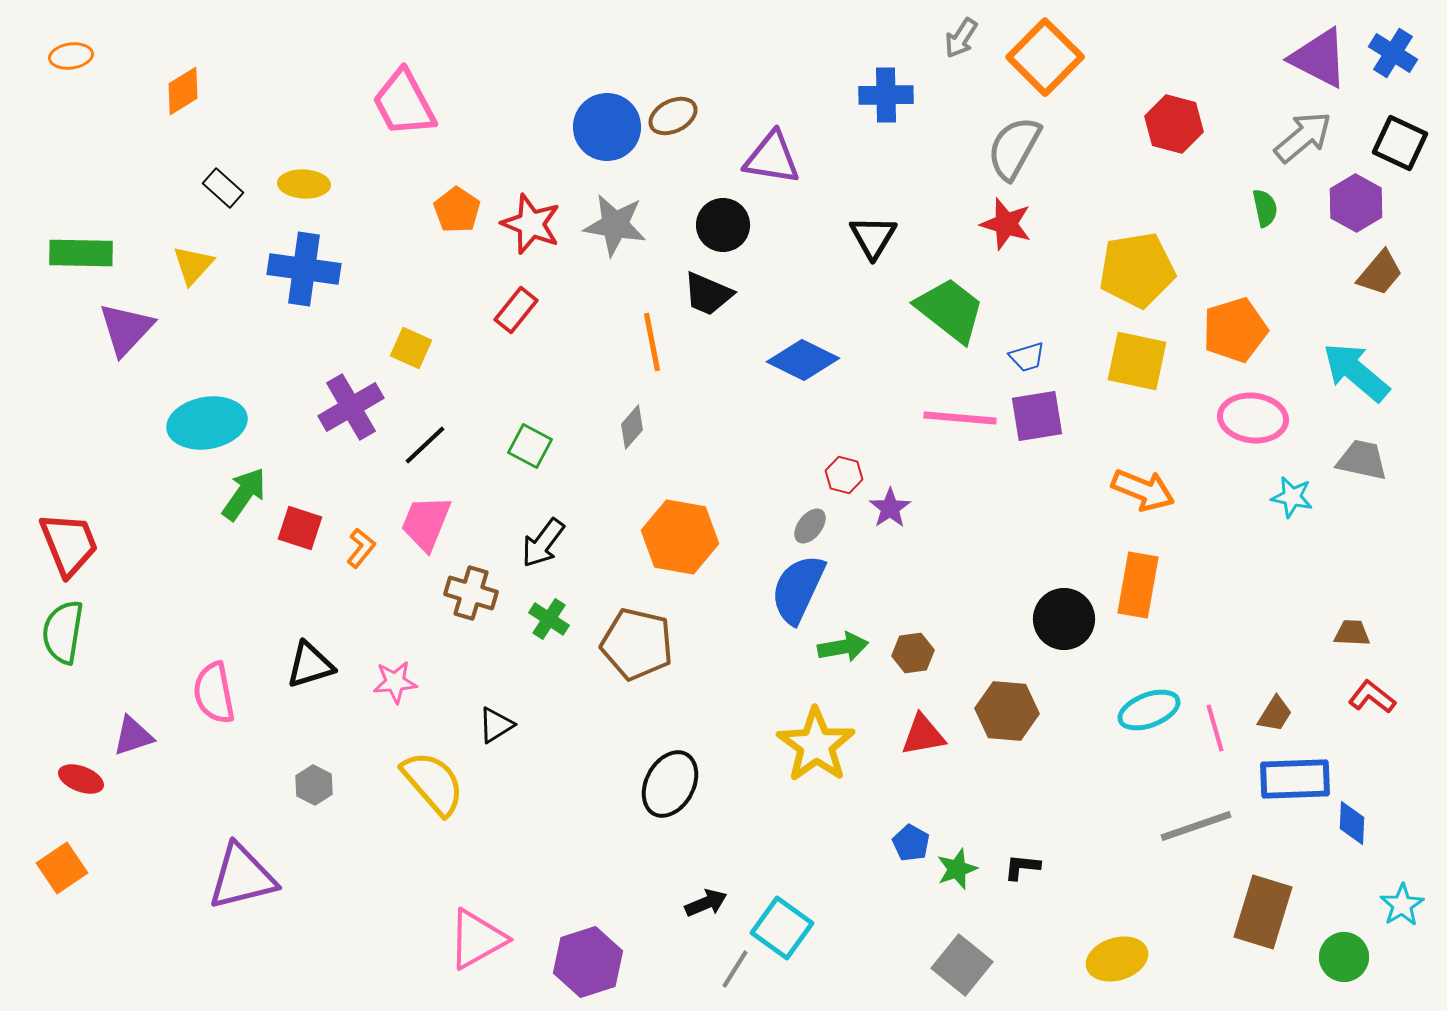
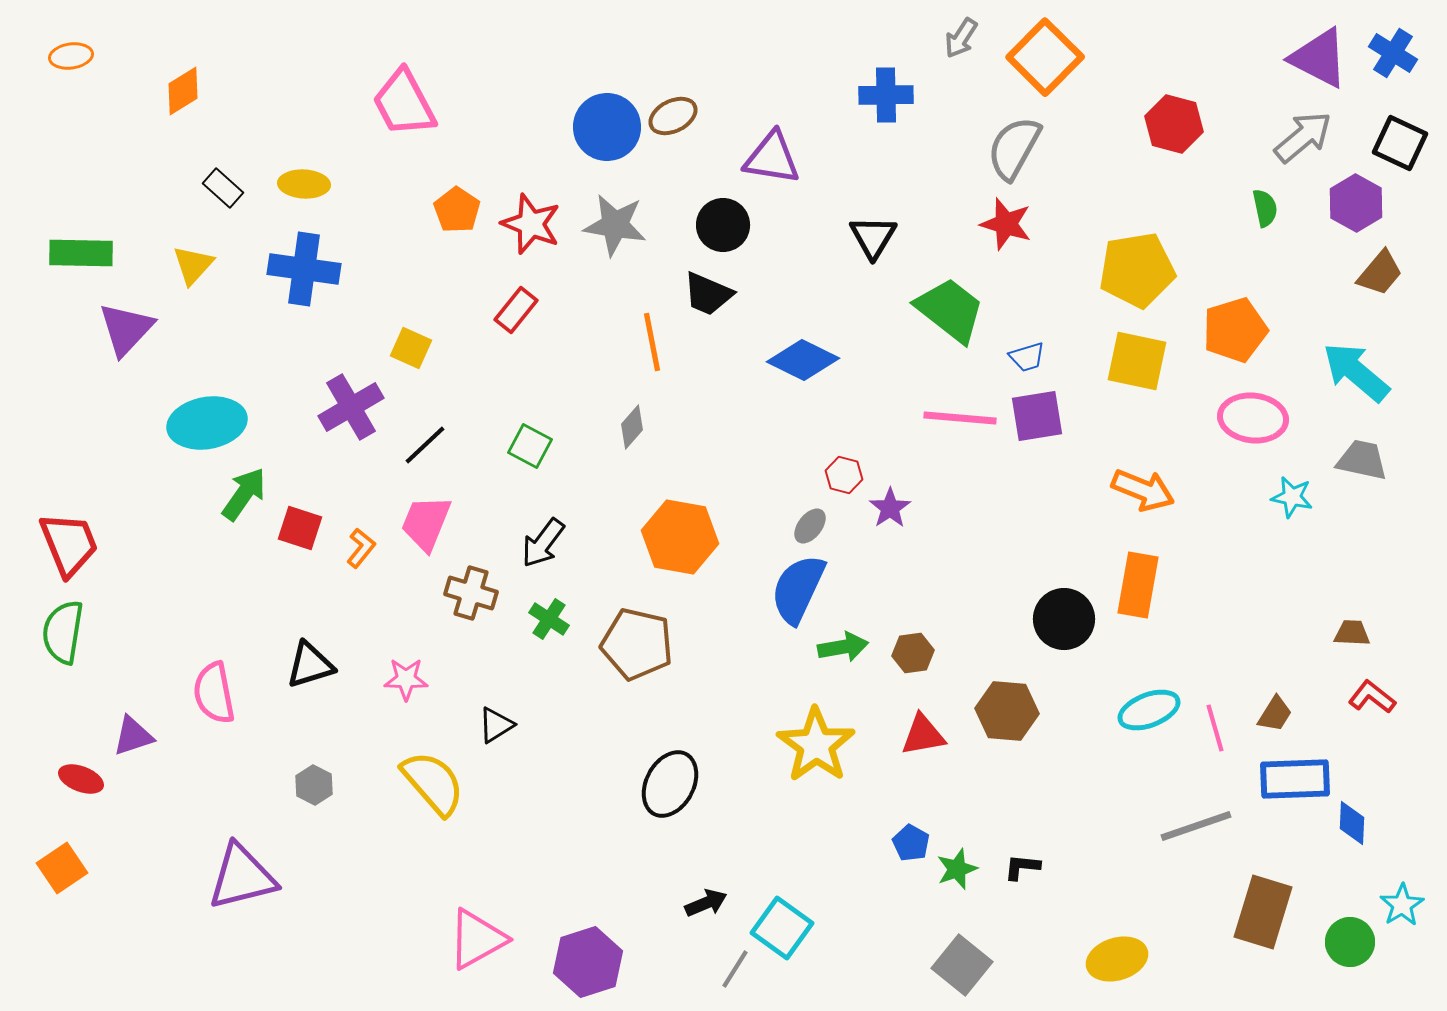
pink star at (395, 682): moved 11 px right, 3 px up; rotated 6 degrees clockwise
green circle at (1344, 957): moved 6 px right, 15 px up
